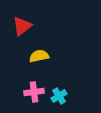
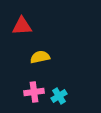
red triangle: rotated 35 degrees clockwise
yellow semicircle: moved 1 px right, 1 px down
